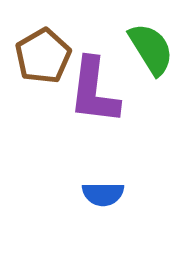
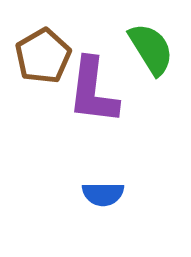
purple L-shape: moved 1 px left
